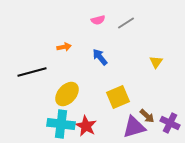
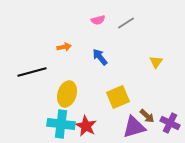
yellow ellipse: rotated 25 degrees counterclockwise
